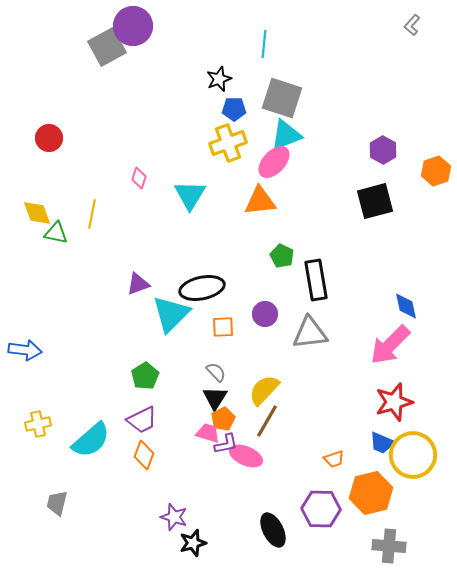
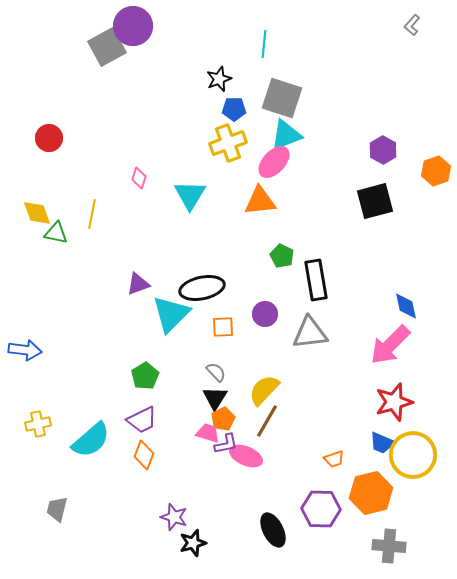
gray trapezoid at (57, 503): moved 6 px down
